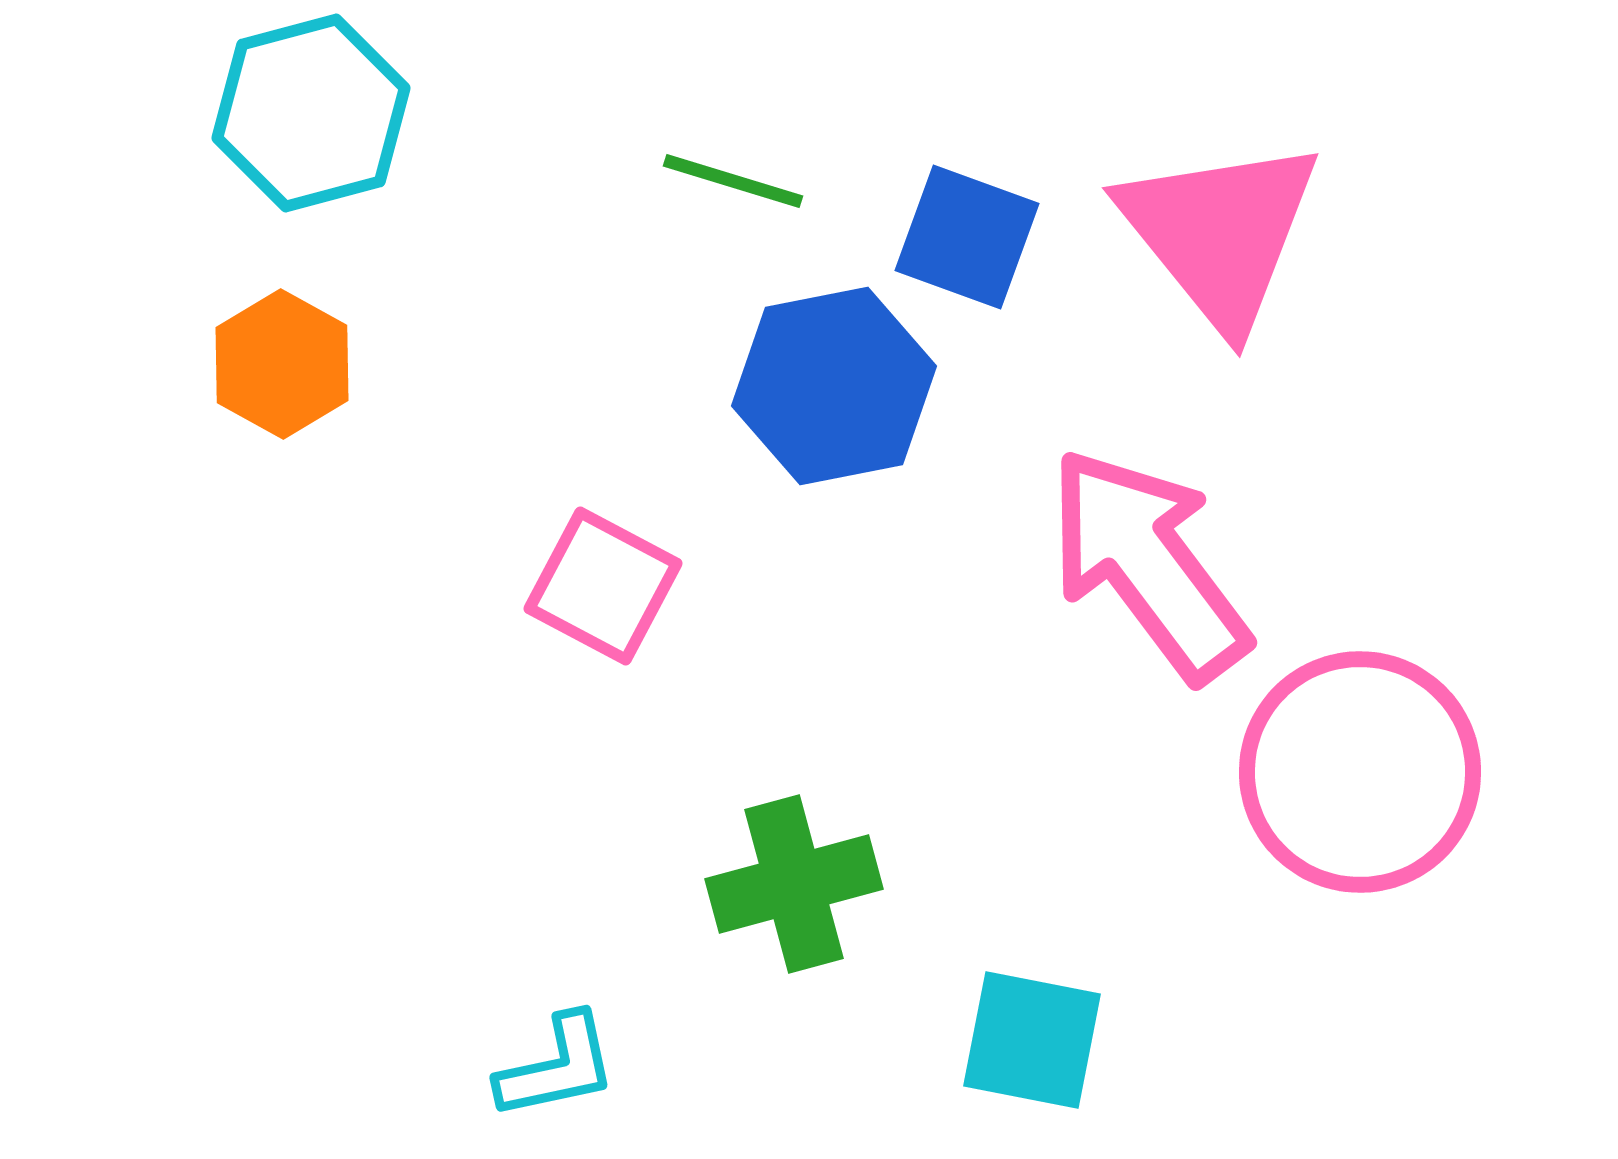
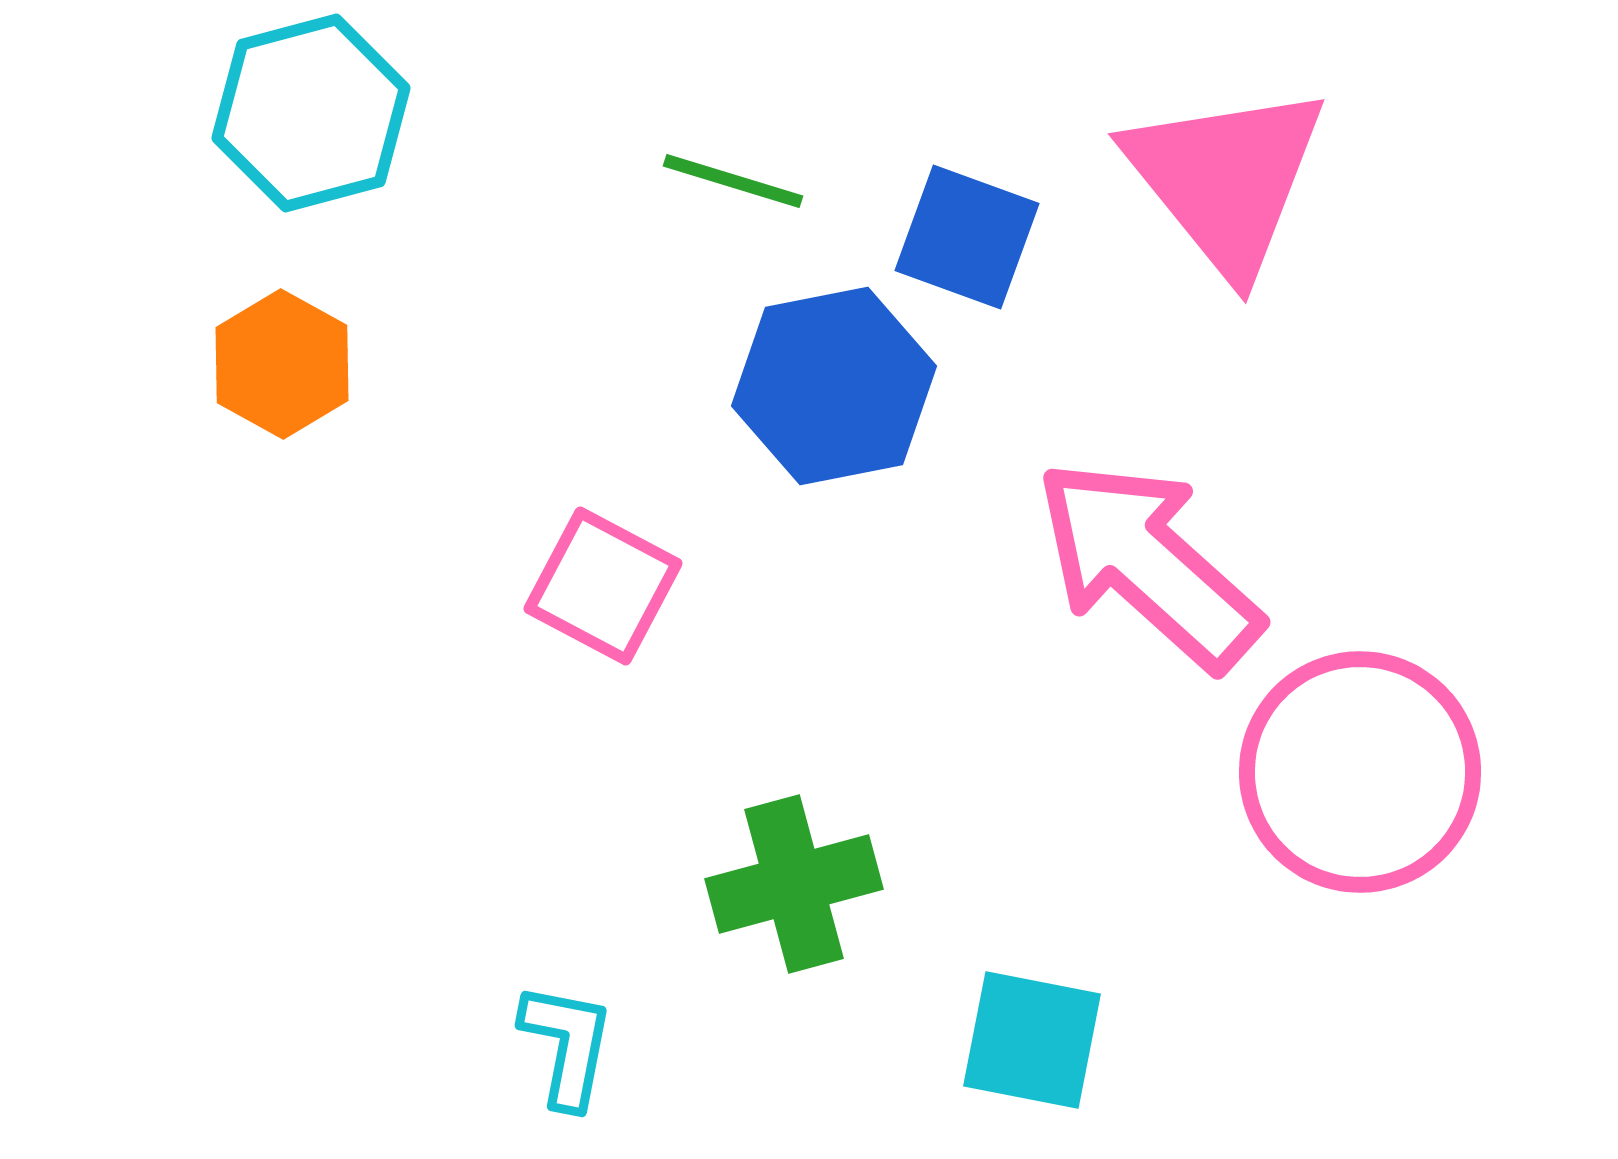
pink triangle: moved 6 px right, 54 px up
pink arrow: rotated 11 degrees counterclockwise
cyan L-shape: moved 10 px right, 22 px up; rotated 67 degrees counterclockwise
